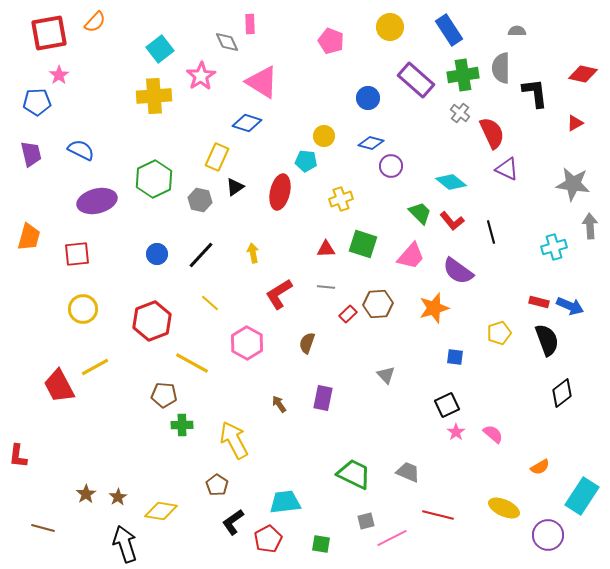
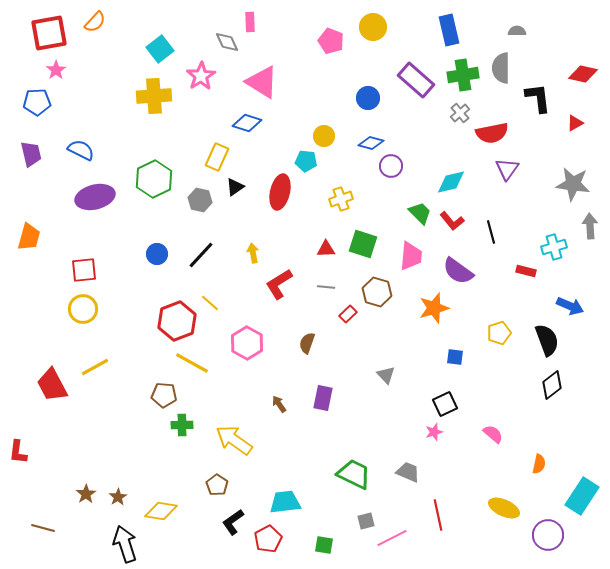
pink rectangle at (250, 24): moved 2 px up
yellow circle at (390, 27): moved 17 px left
blue rectangle at (449, 30): rotated 20 degrees clockwise
pink star at (59, 75): moved 3 px left, 5 px up
black L-shape at (535, 93): moved 3 px right, 5 px down
gray cross at (460, 113): rotated 12 degrees clockwise
red semicircle at (492, 133): rotated 104 degrees clockwise
purple triangle at (507, 169): rotated 40 degrees clockwise
cyan diamond at (451, 182): rotated 52 degrees counterclockwise
purple ellipse at (97, 201): moved 2 px left, 4 px up
red square at (77, 254): moved 7 px right, 16 px down
pink trapezoid at (411, 256): rotated 36 degrees counterclockwise
red L-shape at (279, 294): moved 10 px up
red rectangle at (539, 302): moved 13 px left, 31 px up
brown hexagon at (378, 304): moved 1 px left, 12 px up; rotated 20 degrees clockwise
red hexagon at (152, 321): moved 25 px right
red trapezoid at (59, 386): moved 7 px left, 1 px up
black diamond at (562, 393): moved 10 px left, 8 px up
black square at (447, 405): moved 2 px left, 1 px up
pink star at (456, 432): moved 22 px left; rotated 18 degrees clockwise
yellow arrow at (234, 440): rotated 27 degrees counterclockwise
red L-shape at (18, 456): moved 4 px up
orange semicircle at (540, 467): moved 1 px left, 3 px up; rotated 48 degrees counterclockwise
red line at (438, 515): rotated 64 degrees clockwise
green square at (321, 544): moved 3 px right, 1 px down
